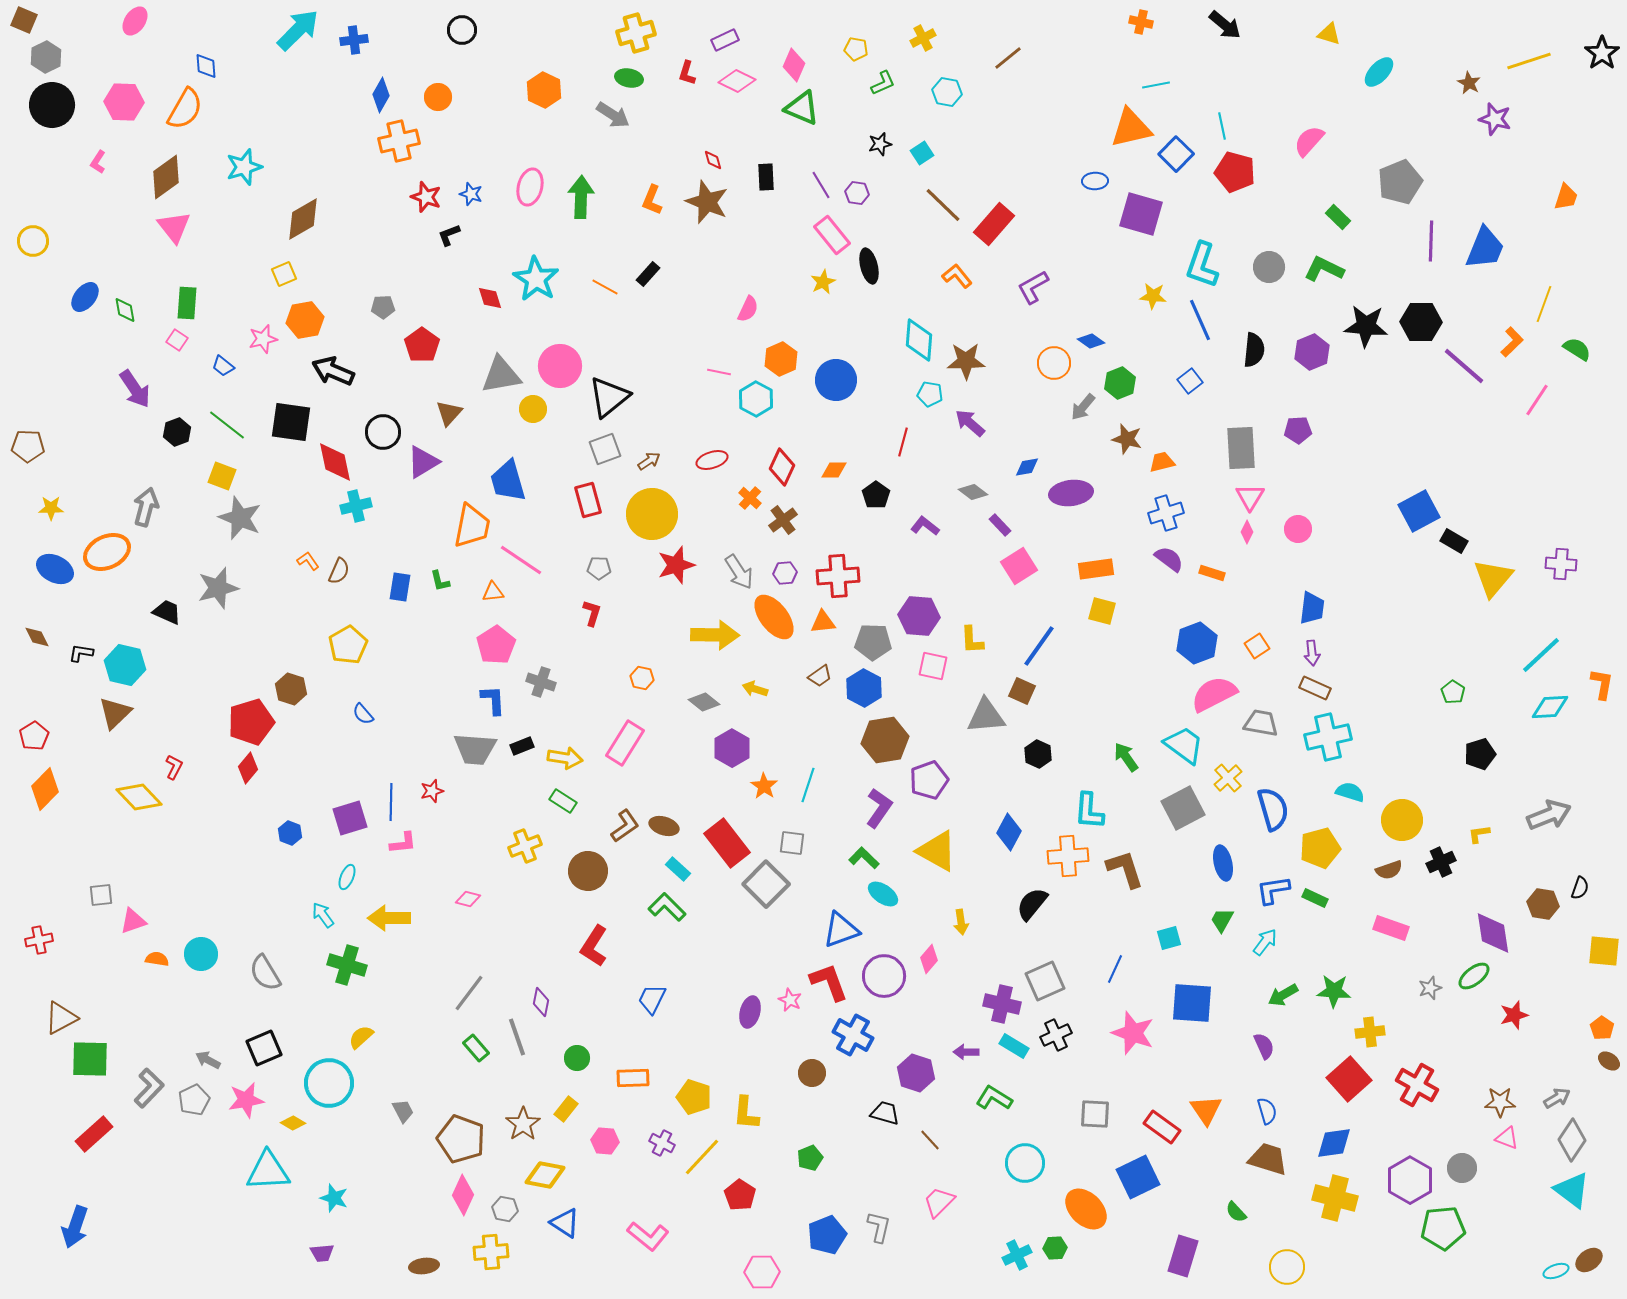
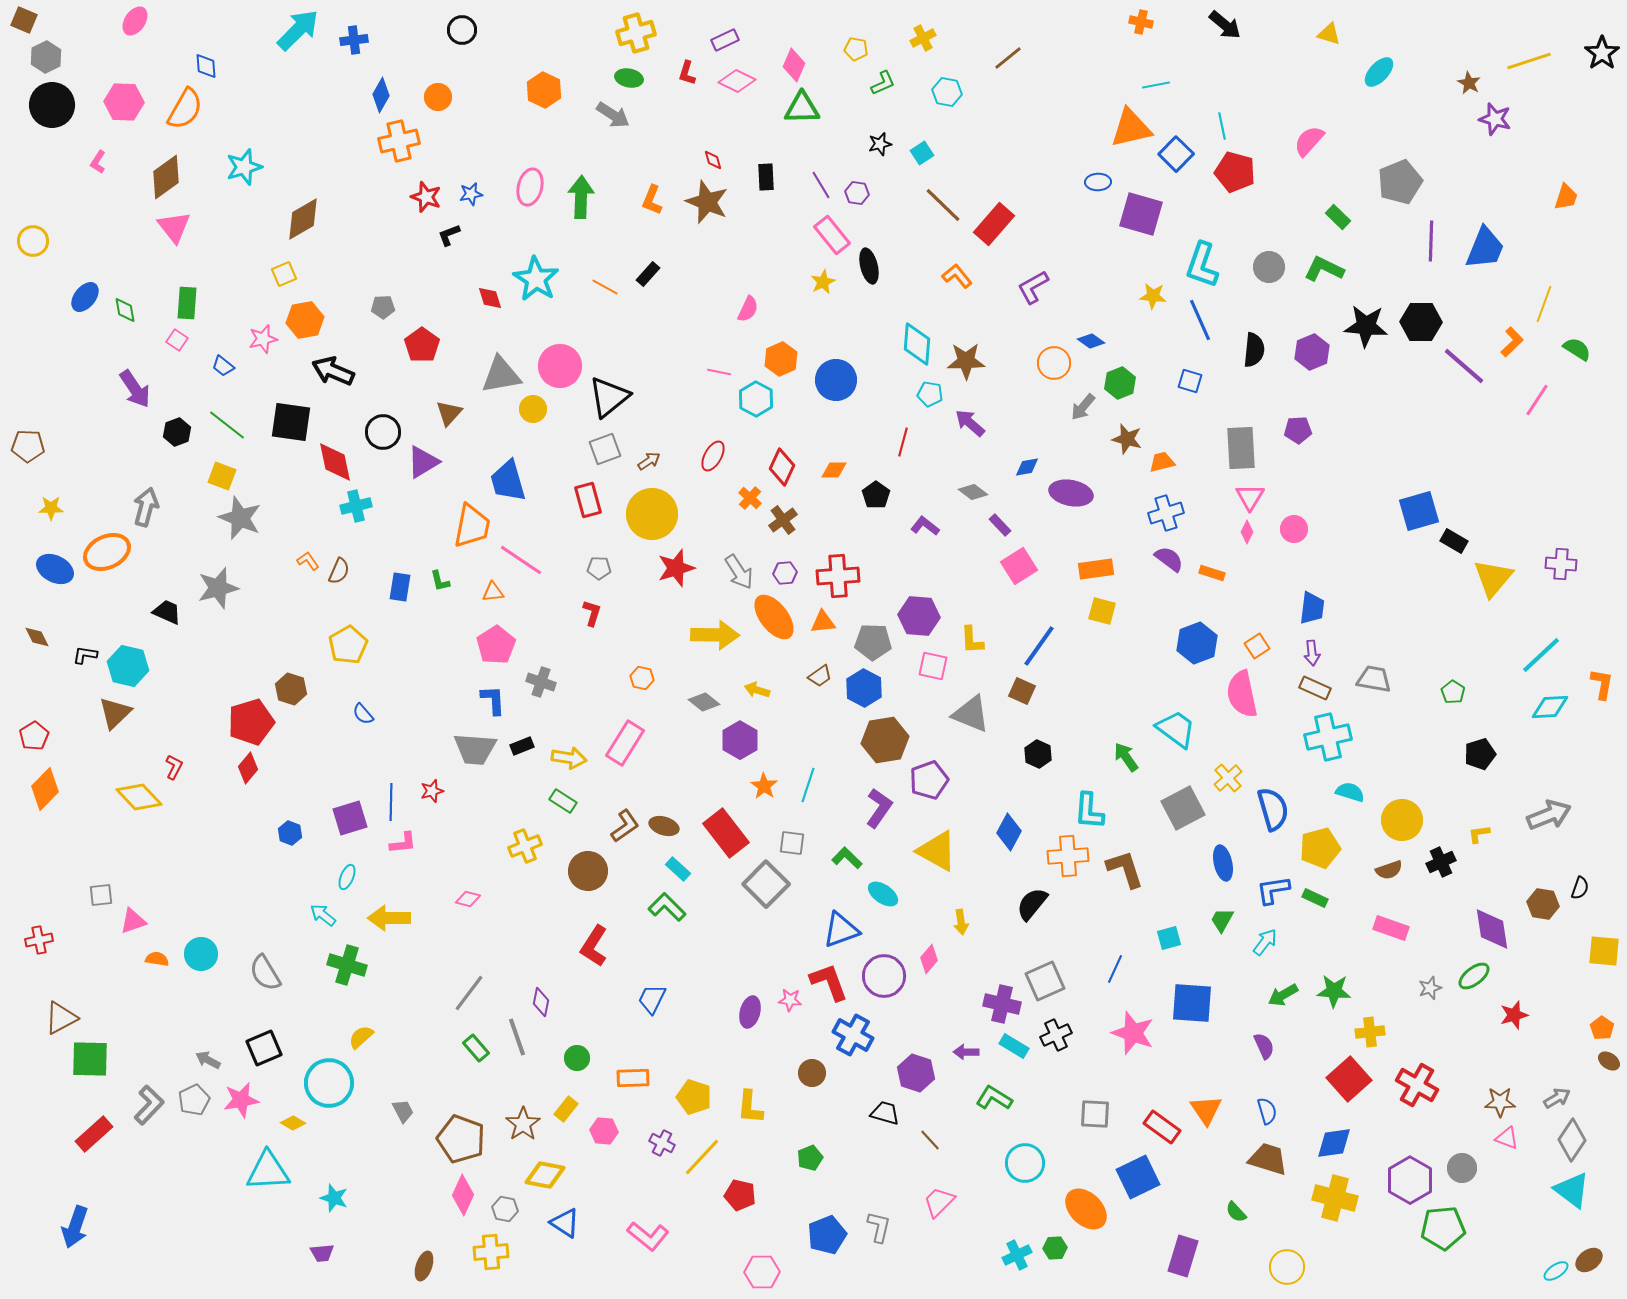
green triangle at (802, 108): rotated 24 degrees counterclockwise
blue ellipse at (1095, 181): moved 3 px right, 1 px down
blue star at (471, 194): rotated 30 degrees counterclockwise
cyan diamond at (919, 340): moved 2 px left, 4 px down
blue square at (1190, 381): rotated 35 degrees counterclockwise
red ellipse at (712, 460): moved 1 px right, 4 px up; rotated 44 degrees counterclockwise
purple ellipse at (1071, 493): rotated 18 degrees clockwise
blue square at (1419, 511): rotated 12 degrees clockwise
pink circle at (1298, 529): moved 4 px left
red star at (676, 565): moved 3 px down
black L-shape at (81, 653): moved 4 px right, 2 px down
cyan hexagon at (125, 665): moved 3 px right, 1 px down
yellow arrow at (755, 689): moved 2 px right, 1 px down
pink semicircle at (1214, 694): moved 28 px right; rotated 75 degrees counterclockwise
gray triangle at (986, 716): moved 15 px left, 2 px up; rotated 27 degrees clockwise
gray trapezoid at (1261, 723): moved 113 px right, 44 px up
cyan trapezoid at (1184, 745): moved 8 px left, 16 px up
purple hexagon at (732, 748): moved 8 px right, 8 px up
yellow arrow at (565, 758): moved 4 px right
red rectangle at (727, 843): moved 1 px left, 10 px up
green L-shape at (864, 858): moved 17 px left
cyan arrow at (323, 915): rotated 16 degrees counterclockwise
purple diamond at (1493, 933): moved 1 px left, 4 px up
pink star at (790, 1000): rotated 20 degrees counterclockwise
gray L-shape at (149, 1088): moved 17 px down
pink star at (246, 1100): moved 5 px left
yellow L-shape at (746, 1113): moved 4 px right, 6 px up
pink hexagon at (605, 1141): moved 1 px left, 10 px up
red pentagon at (740, 1195): rotated 20 degrees counterclockwise
brown ellipse at (424, 1266): rotated 64 degrees counterclockwise
cyan ellipse at (1556, 1271): rotated 15 degrees counterclockwise
